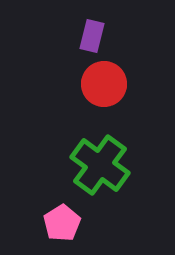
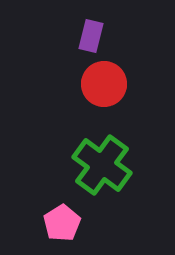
purple rectangle: moved 1 px left
green cross: moved 2 px right
